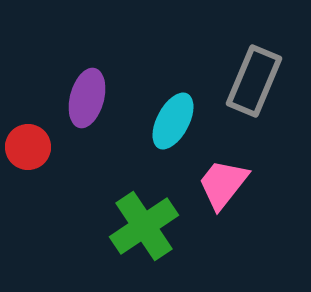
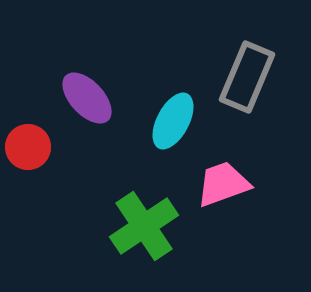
gray rectangle: moved 7 px left, 4 px up
purple ellipse: rotated 58 degrees counterclockwise
pink trapezoid: rotated 32 degrees clockwise
